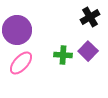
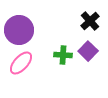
black cross: moved 4 px down; rotated 12 degrees counterclockwise
purple circle: moved 2 px right
